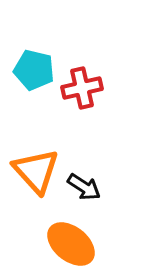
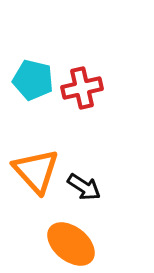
cyan pentagon: moved 1 px left, 10 px down
